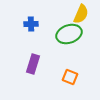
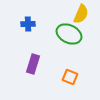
blue cross: moved 3 px left
green ellipse: rotated 45 degrees clockwise
